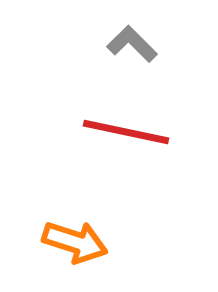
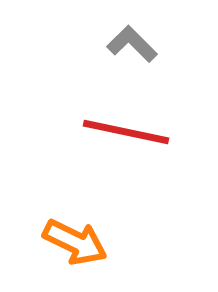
orange arrow: rotated 8 degrees clockwise
